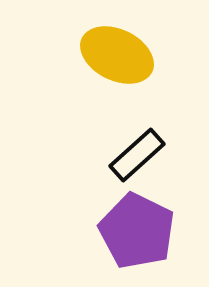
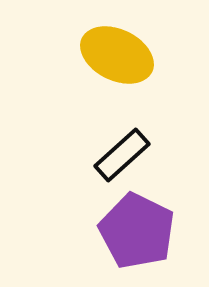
black rectangle: moved 15 px left
